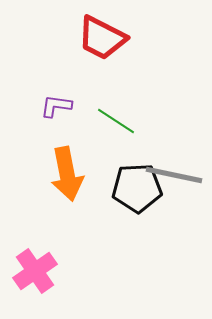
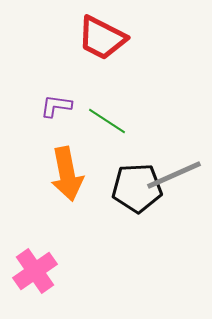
green line: moved 9 px left
gray line: rotated 36 degrees counterclockwise
